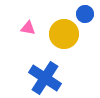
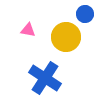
pink triangle: moved 2 px down
yellow circle: moved 2 px right, 3 px down
